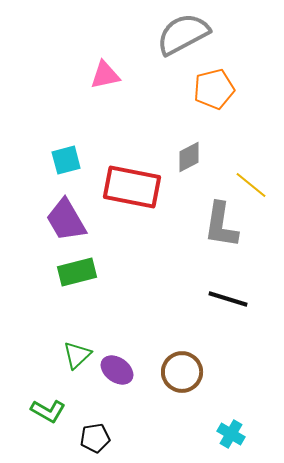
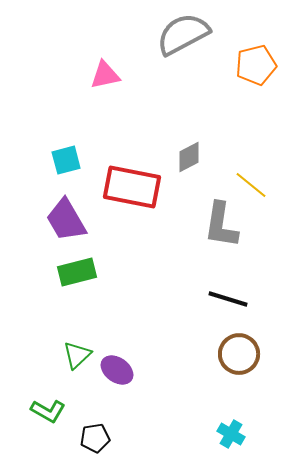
orange pentagon: moved 42 px right, 24 px up
brown circle: moved 57 px right, 18 px up
